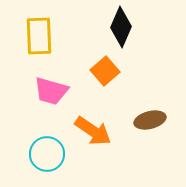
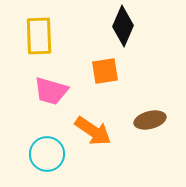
black diamond: moved 2 px right, 1 px up
orange square: rotated 32 degrees clockwise
